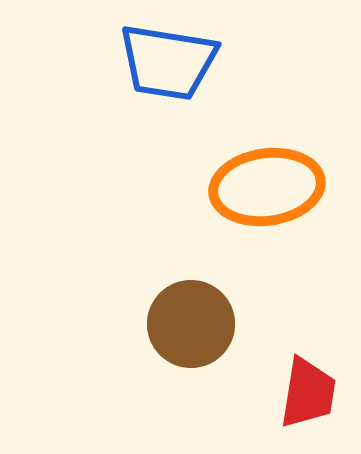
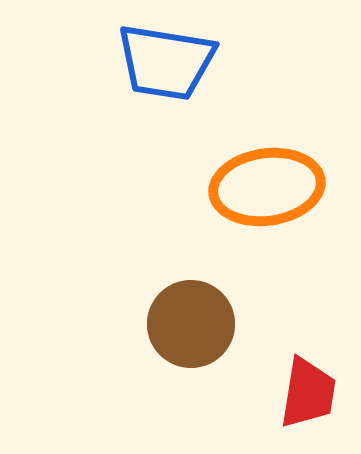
blue trapezoid: moved 2 px left
